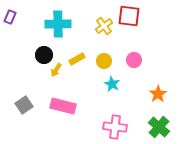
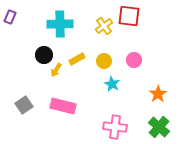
cyan cross: moved 2 px right
